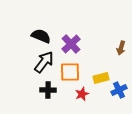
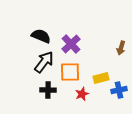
blue cross: rotated 14 degrees clockwise
